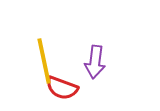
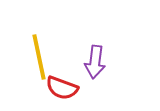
yellow line: moved 5 px left, 4 px up
